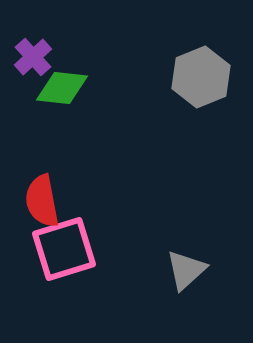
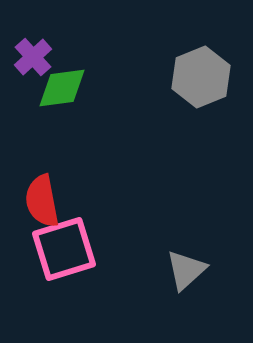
green diamond: rotated 14 degrees counterclockwise
